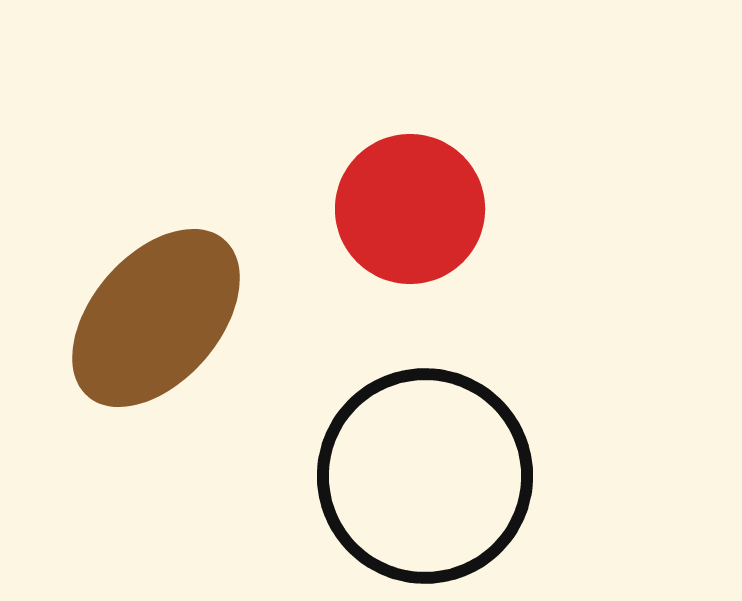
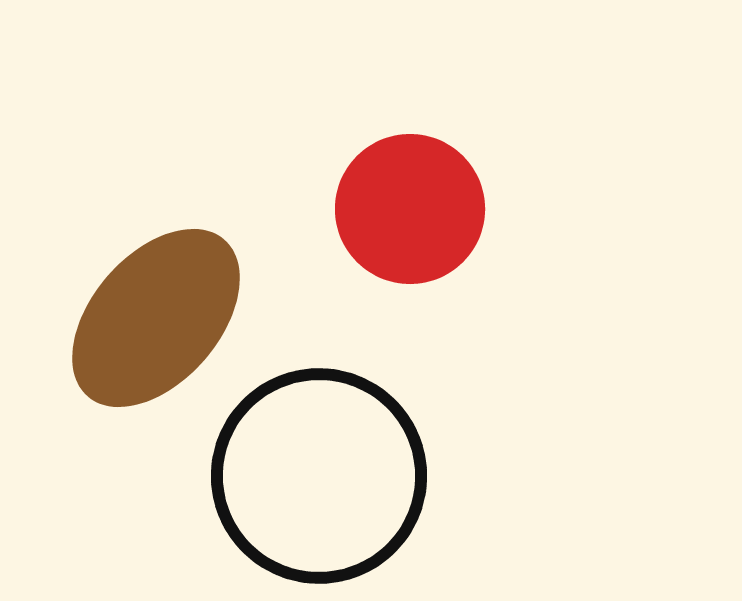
black circle: moved 106 px left
